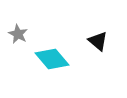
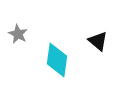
cyan diamond: moved 5 px right, 1 px down; rotated 48 degrees clockwise
